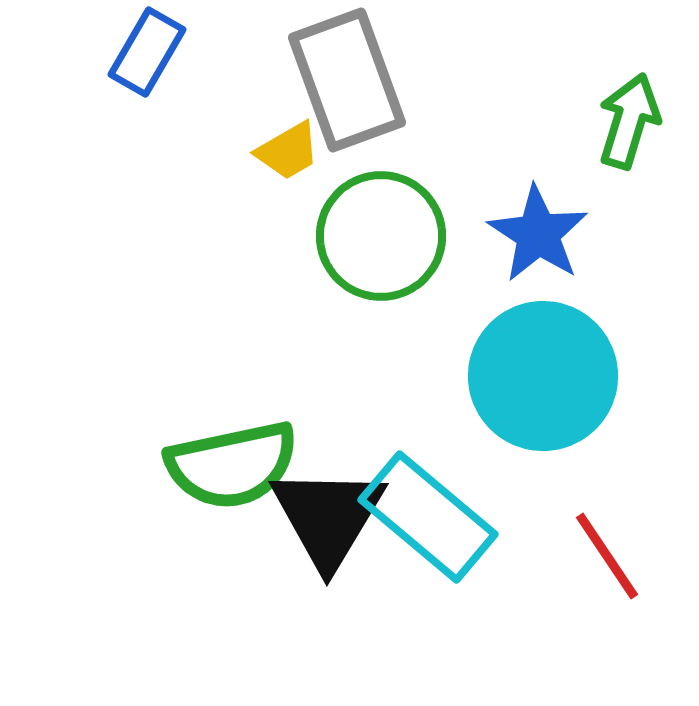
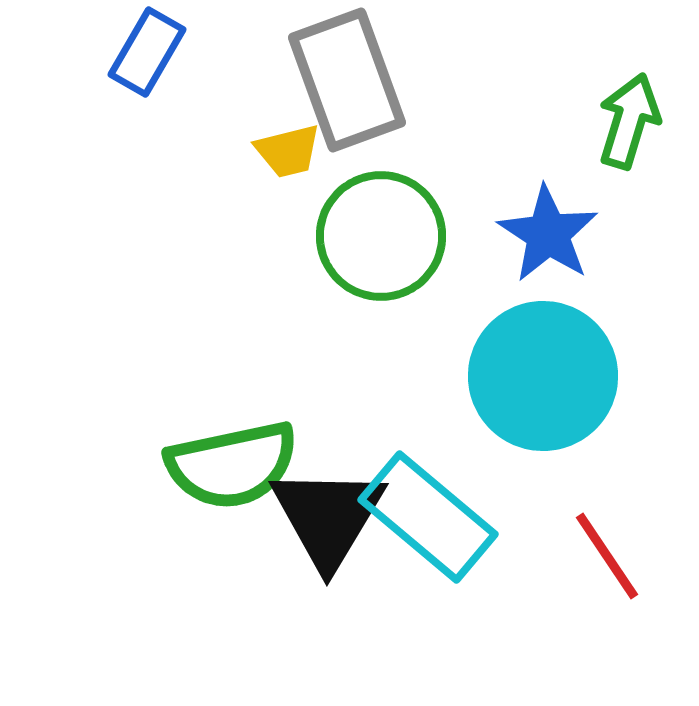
yellow trapezoid: rotated 16 degrees clockwise
blue star: moved 10 px right
